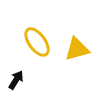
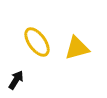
yellow triangle: moved 1 px up
